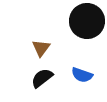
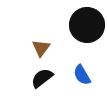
black circle: moved 4 px down
blue semicircle: rotated 40 degrees clockwise
